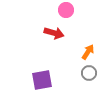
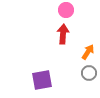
red arrow: moved 9 px right, 1 px down; rotated 102 degrees counterclockwise
